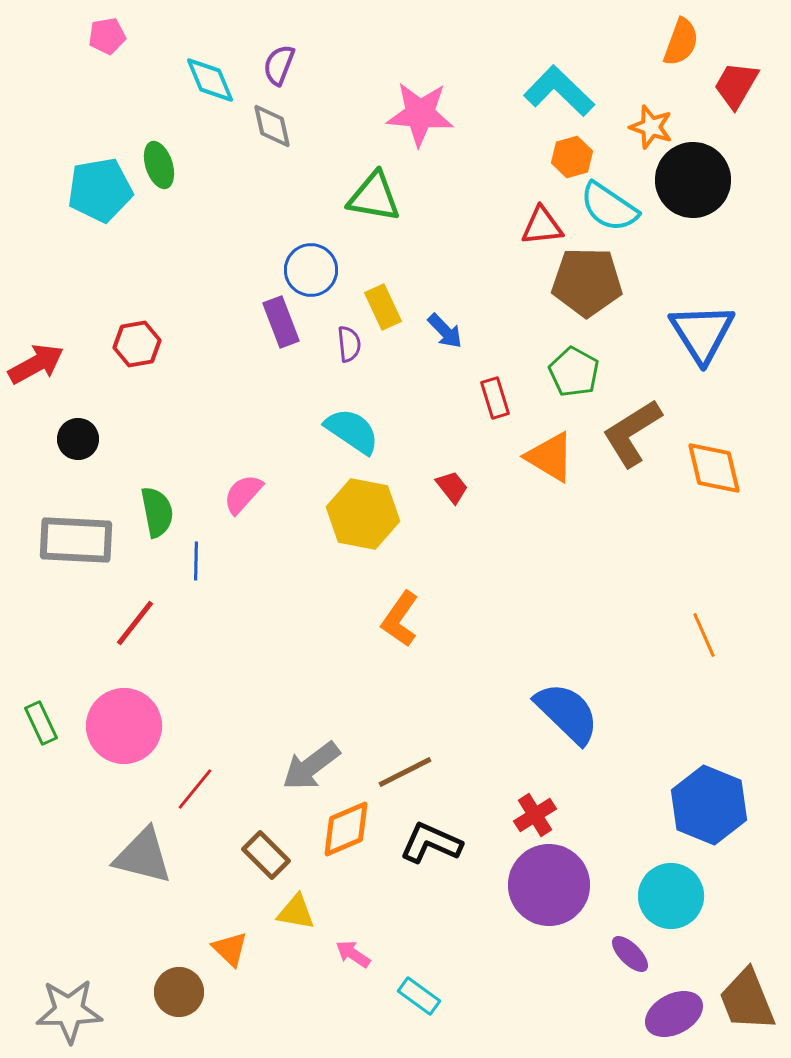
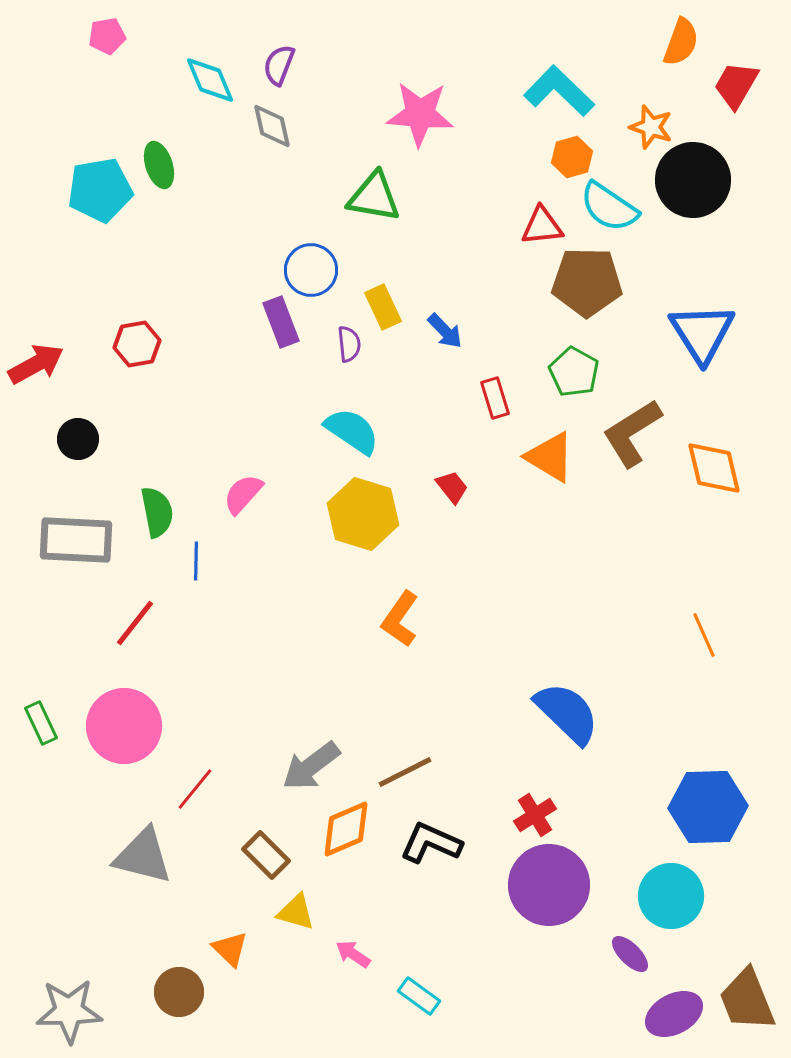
yellow hexagon at (363, 514): rotated 6 degrees clockwise
blue hexagon at (709, 805): moved 1 px left, 2 px down; rotated 24 degrees counterclockwise
yellow triangle at (296, 912): rotated 6 degrees clockwise
